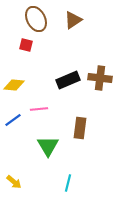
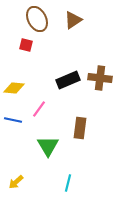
brown ellipse: moved 1 px right
yellow diamond: moved 3 px down
pink line: rotated 48 degrees counterclockwise
blue line: rotated 48 degrees clockwise
yellow arrow: moved 2 px right; rotated 98 degrees clockwise
